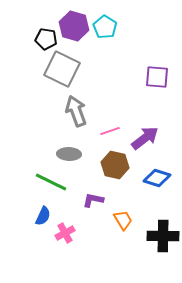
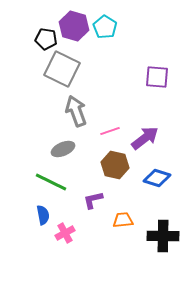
gray ellipse: moved 6 px left, 5 px up; rotated 25 degrees counterclockwise
purple L-shape: rotated 25 degrees counterclockwise
blue semicircle: moved 1 px up; rotated 36 degrees counterclockwise
orange trapezoid: rotated 65 degrees counterclockwise
